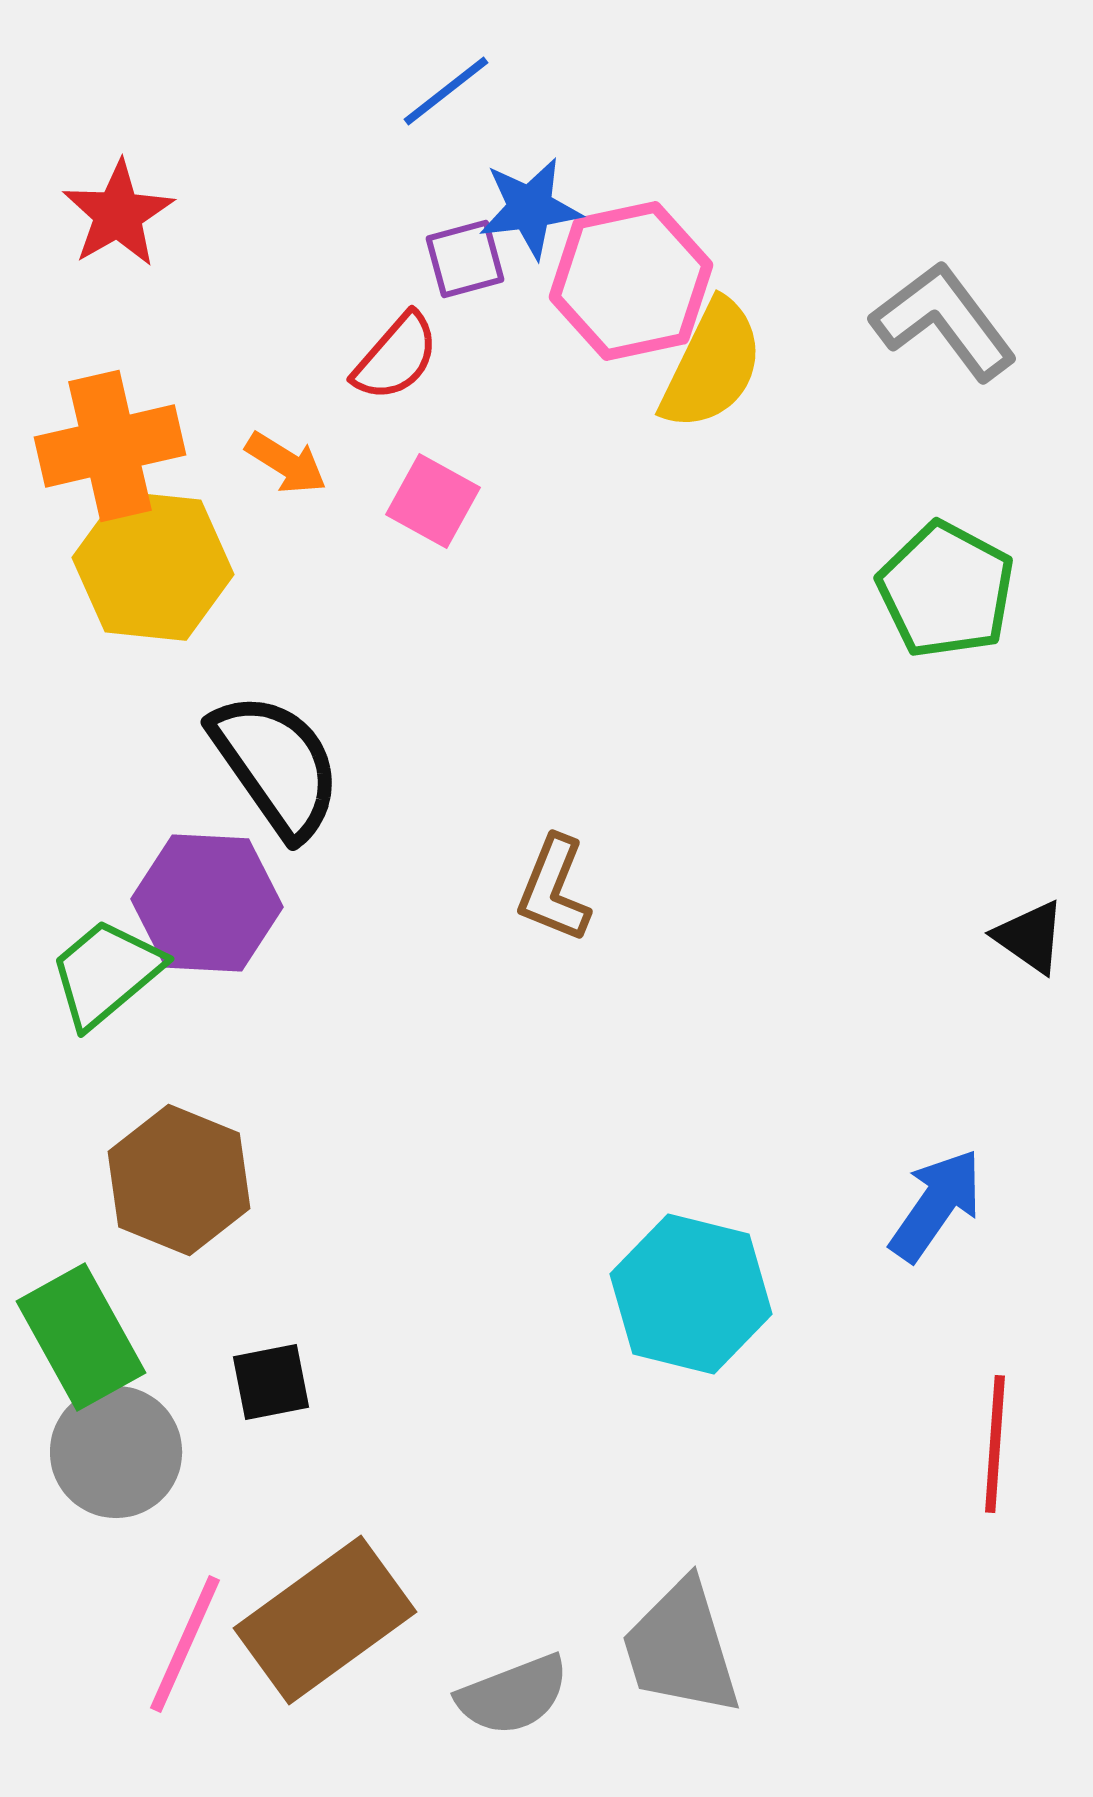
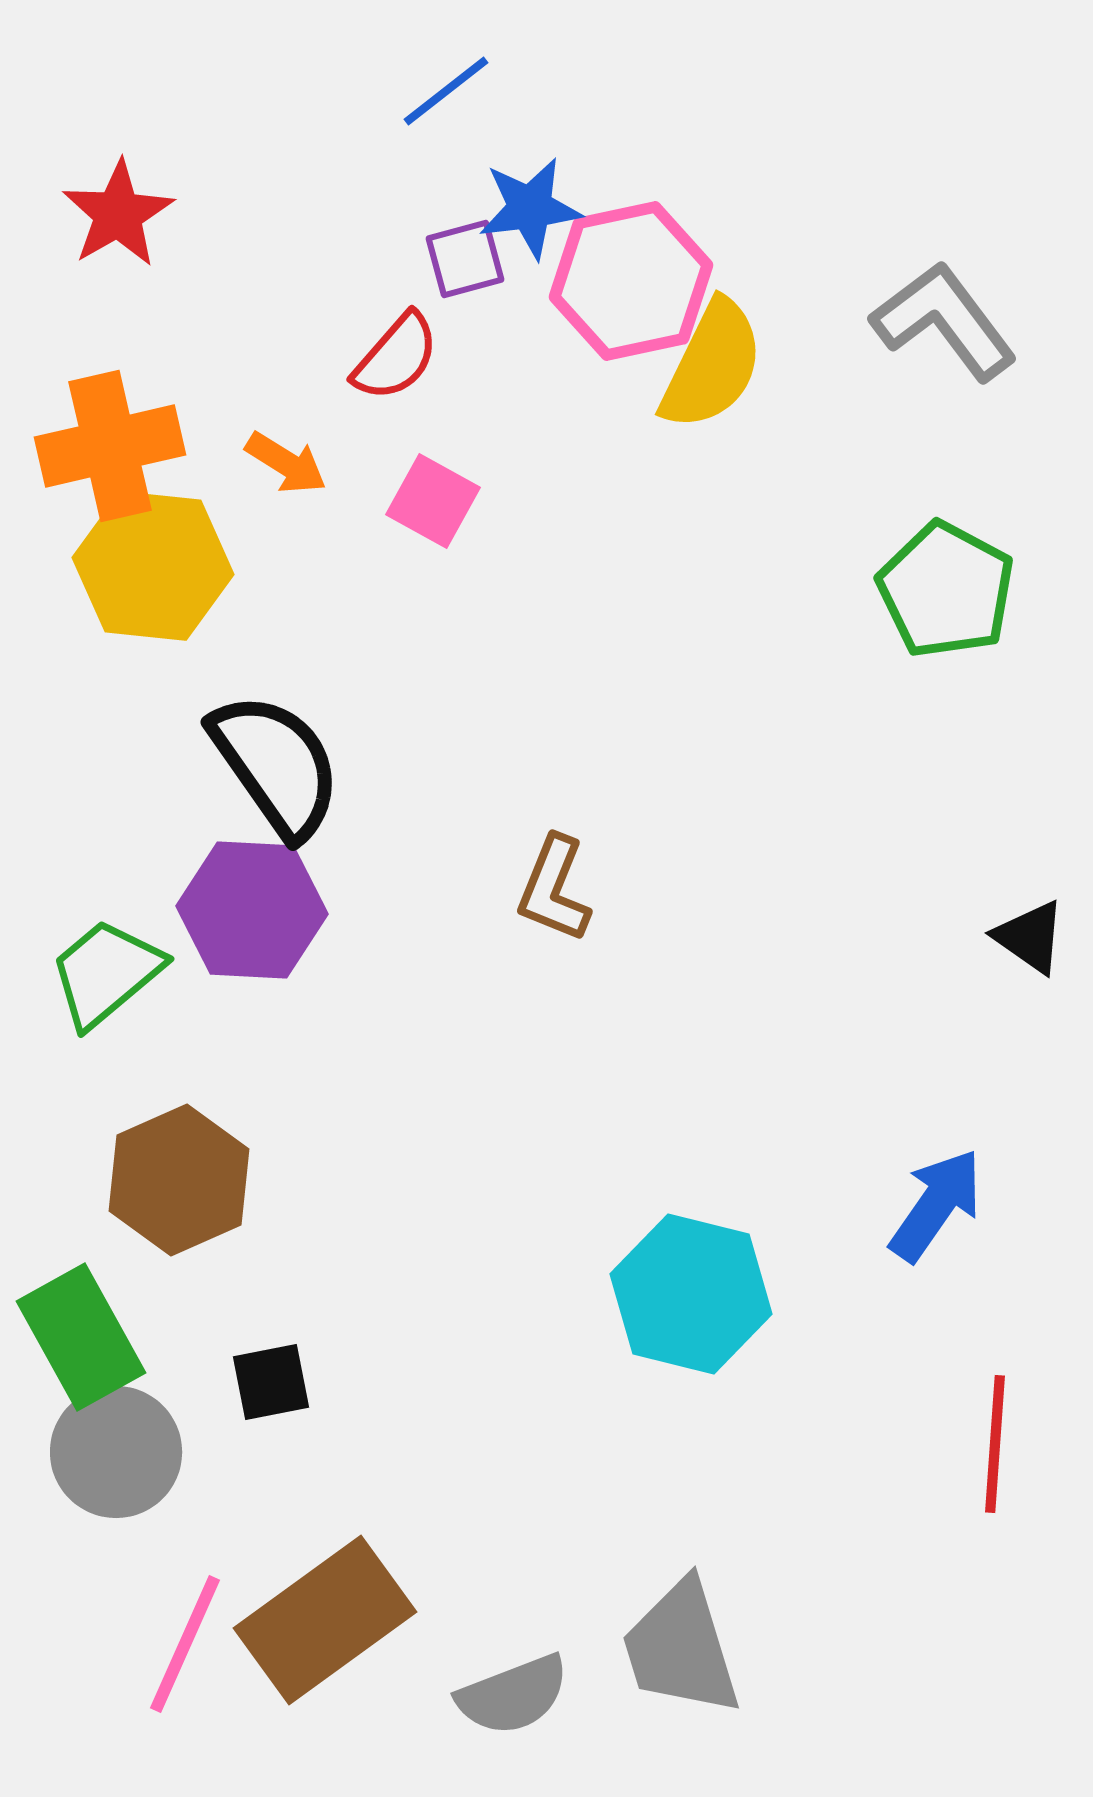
purple hexagon: moved 45 px right, 7 px down
brown hexagon: rotated 14 degrees clockwise
